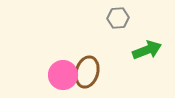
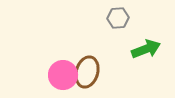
green arrow: moved 1 px left, 1 px up
